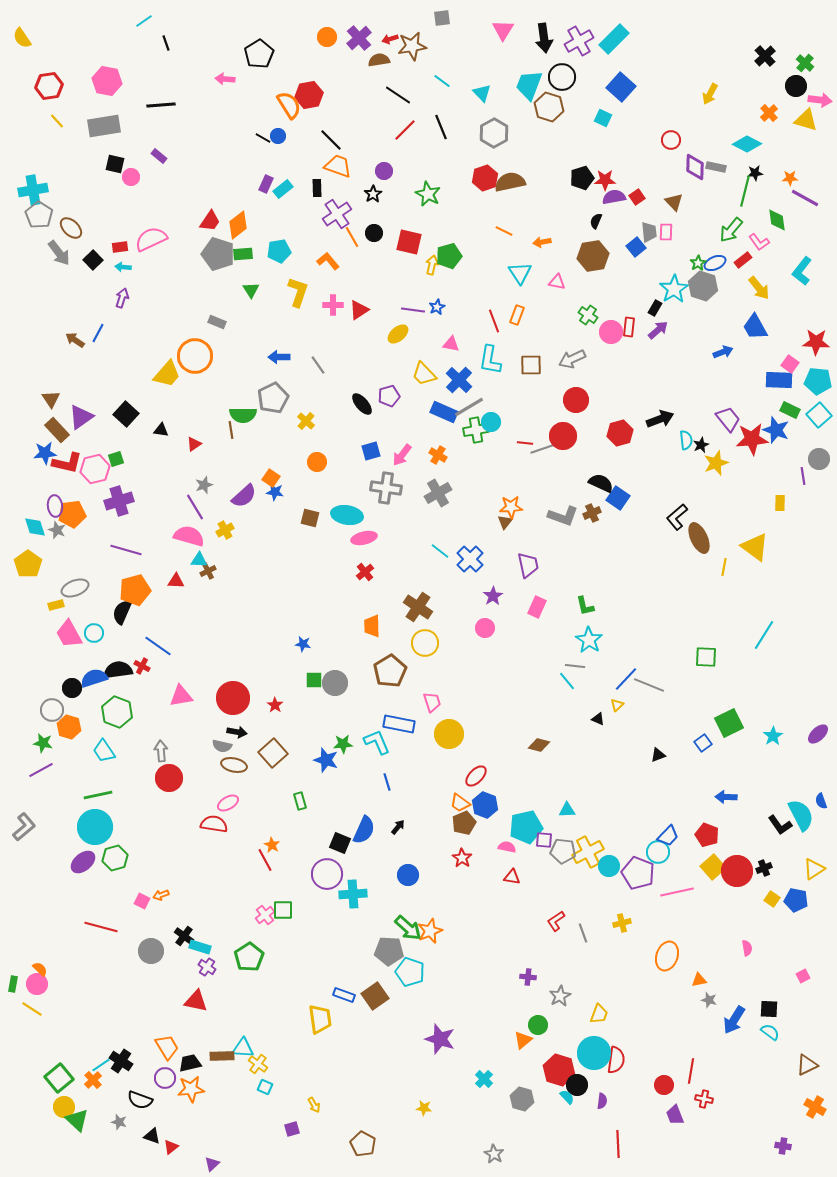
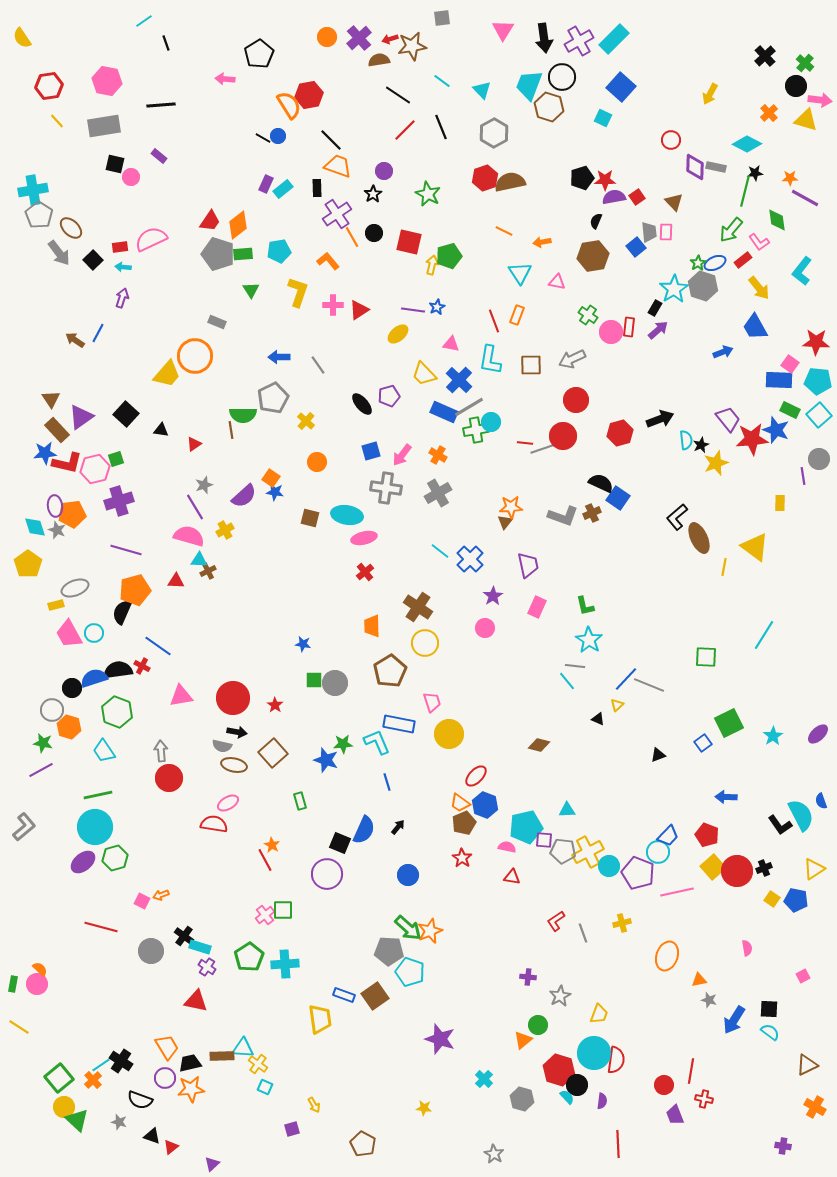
cyan triangle at (482, 93): moved 3 px up
cyan cross at (353, 894): moved 68 px left, 70 px down
yellow line at (32, 1009): moved 13 px left, 18 px down
